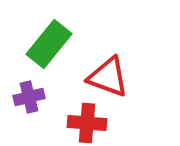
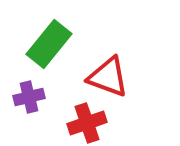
red cross: rotated 24 degrees counterclockwise
